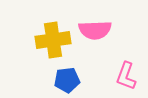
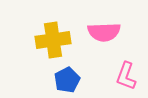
pink semicircle: moved 9 px right, 2 px down
blue pentagon: rotated 20 degrees counterclockwise
